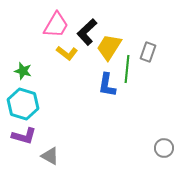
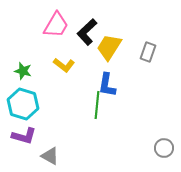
yellow L-shape: moved 3 px left, 12 px down
green line: moved 30 px left, 36 px down
